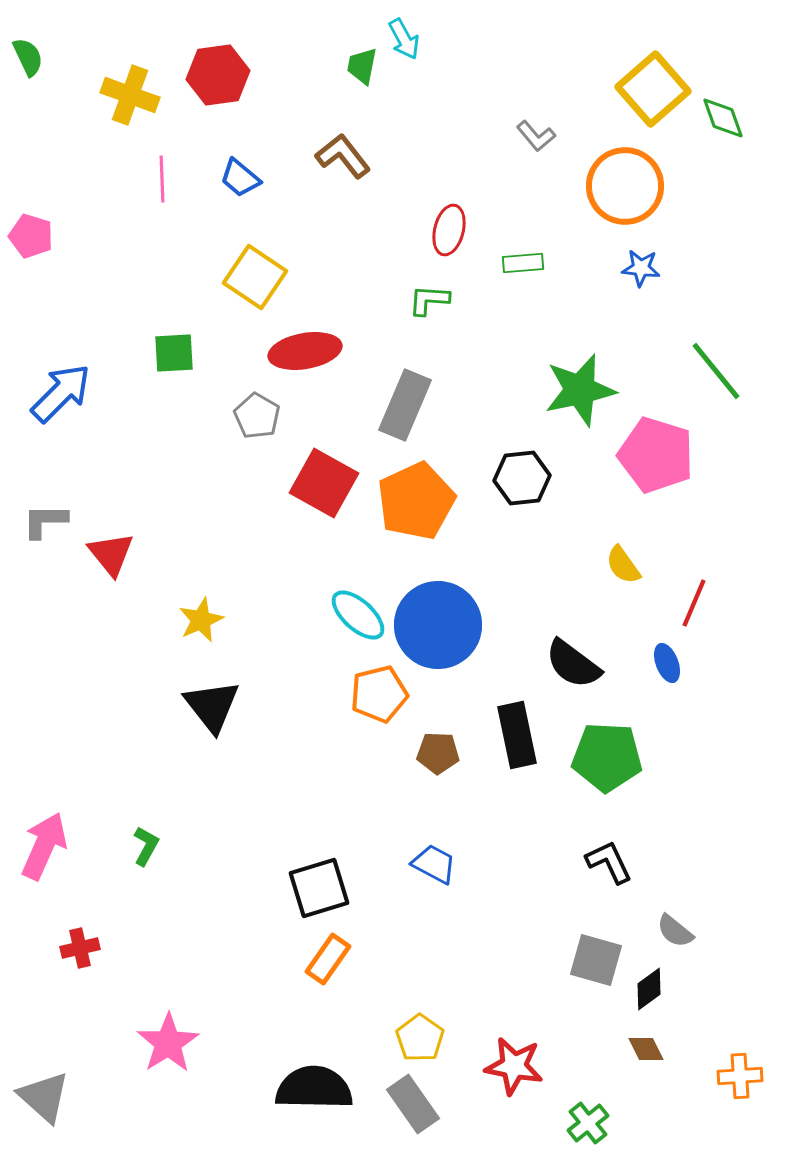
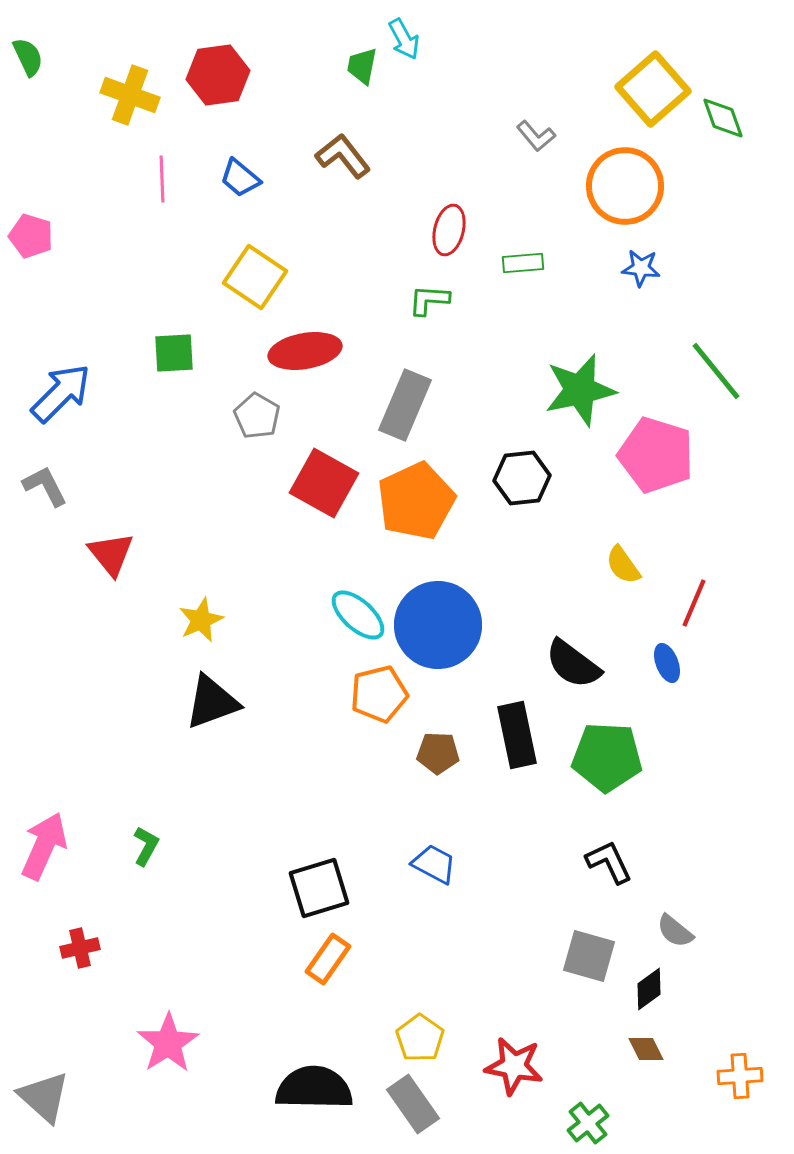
gray L-shape at (45, 521): moved 35 px up; rotated 63 degrees clockwise
black triangle at (212, 706): moved 4 px up; rotated 48 degrees clockwise
gray square at (596, 960): moved 7 px left, 4 px up
